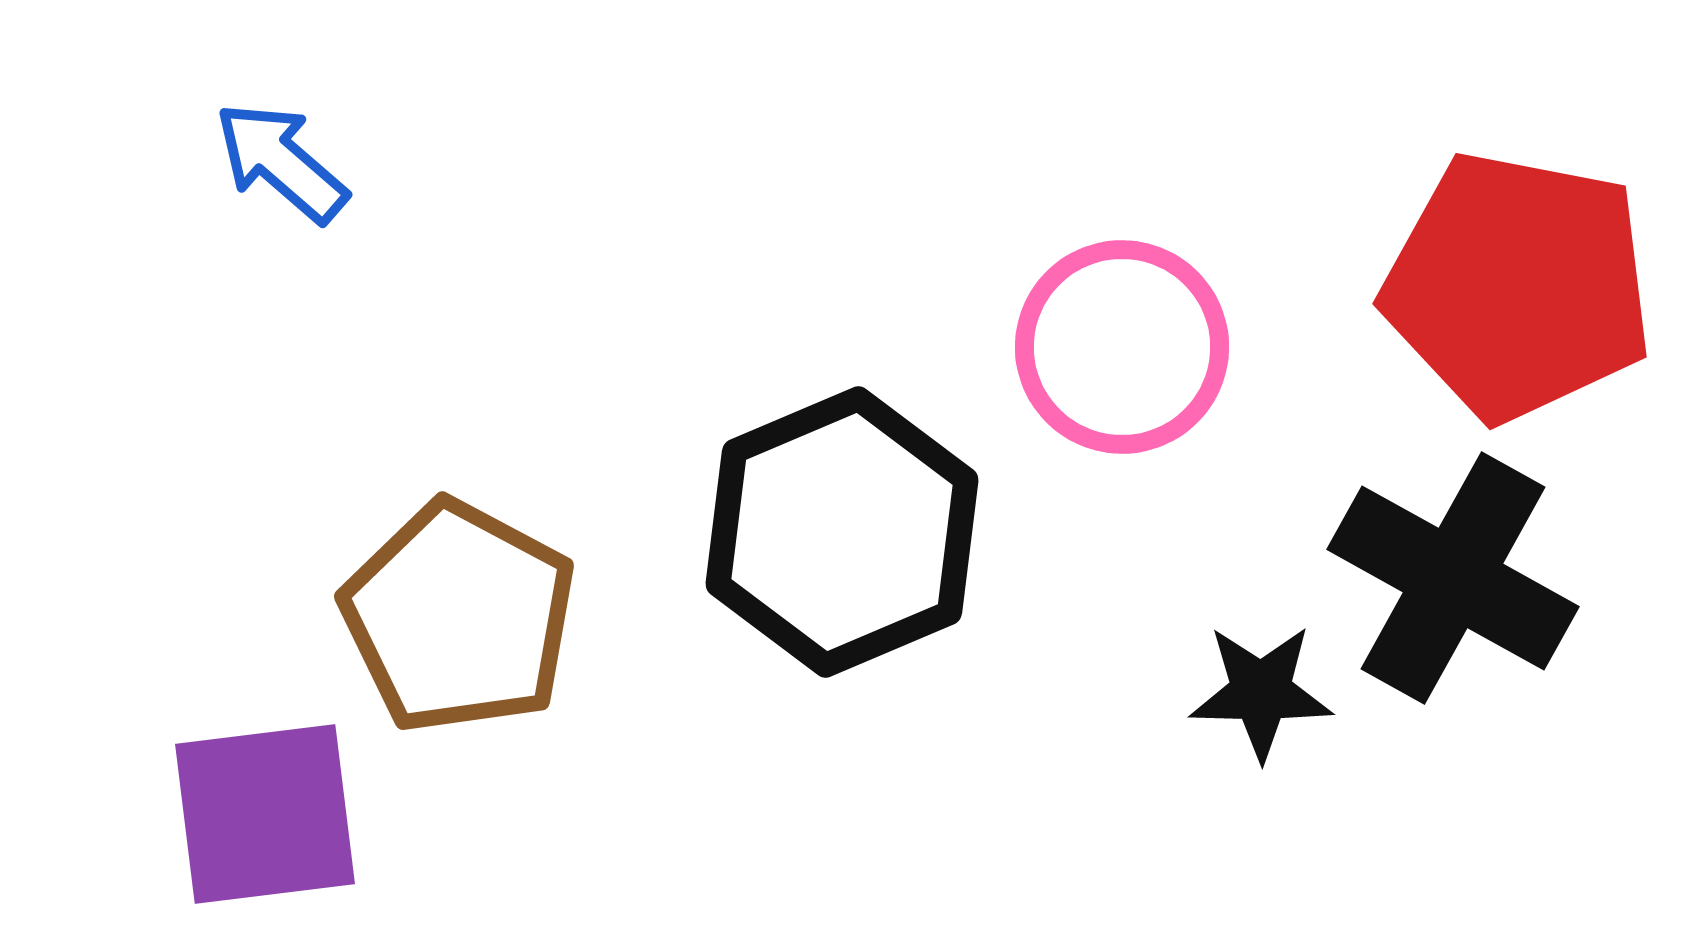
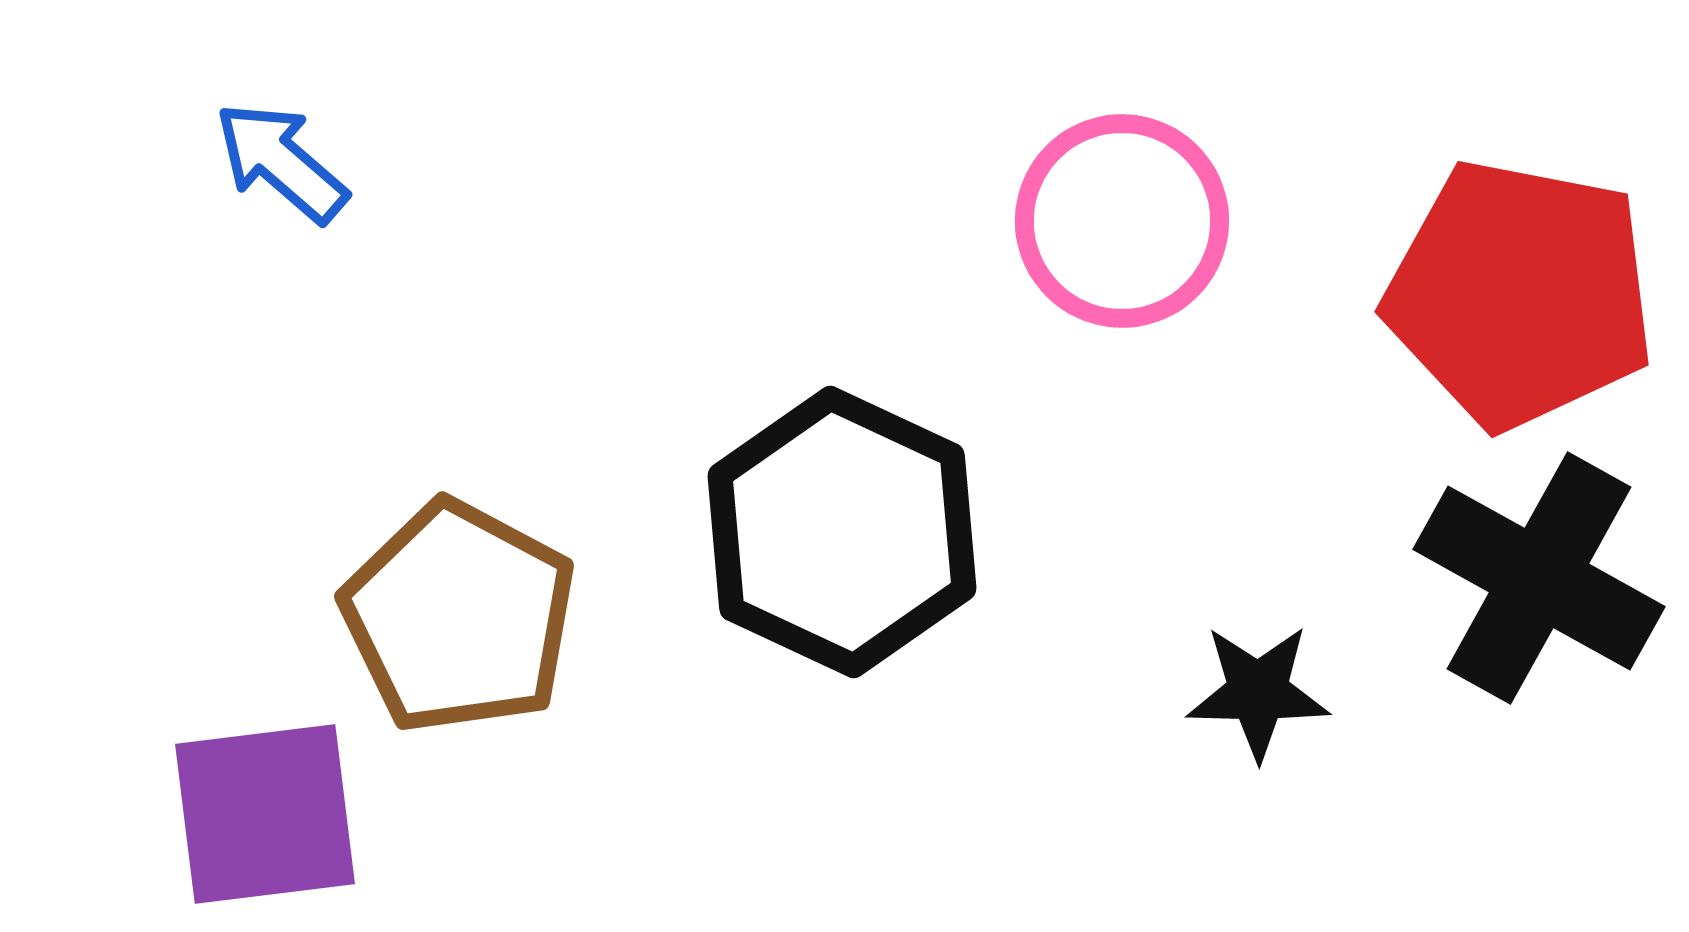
red pentagon: moved 2 px right, 8 px down
pink circle: moved 126 px up
black hexagon: rotated 12 degrees counterclockwise
black cross: moved 86 px right
black star: moved 3 px left
